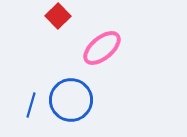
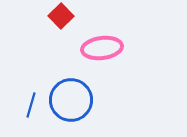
red square: moved 3 px right
pink ellipse: rotated 33 degrees clockwise
